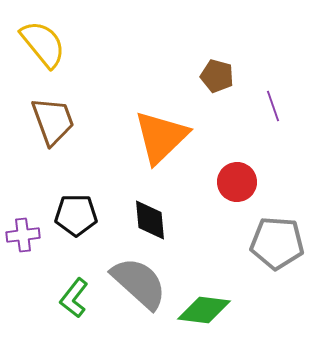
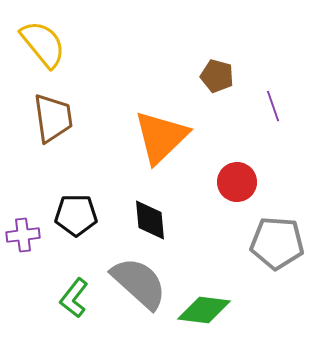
brown trapezoid: moved 3 px up; rotated 12 degrees clockwise
